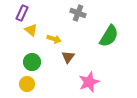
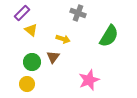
purple rectangle: rotated 21 degrees clockwise
yellow arrow: moved 9 px right
brown triangle: moved 15 px left
pink star: moved 2 px up
